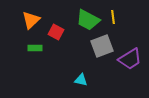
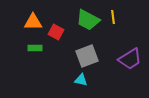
orange triangle: moved 2 px right, 2 px down; rotated 42 degrees clockwise
gray square: moved 15 px left, 10 px down
